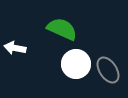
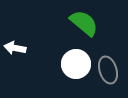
green semicircle: moved 22 px right, 6 px up; rotated 16 degrees clockwise
gray ellipse: rotated 16 degrees clockwise
